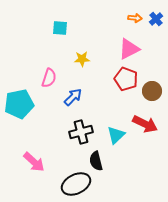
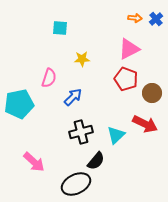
brown circle: moved 2 px down
black semicircle: rotated 126 degrees counterclockwise
